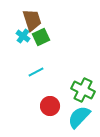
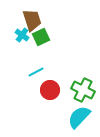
cyan cross: moved 1 px left, 1 px up
red circle: moved 16 px up
